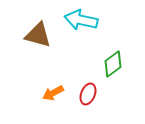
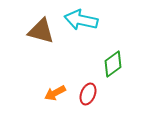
brown triangle: moved 3 px right, 4 px up
orange arrow: moved 2 px right
